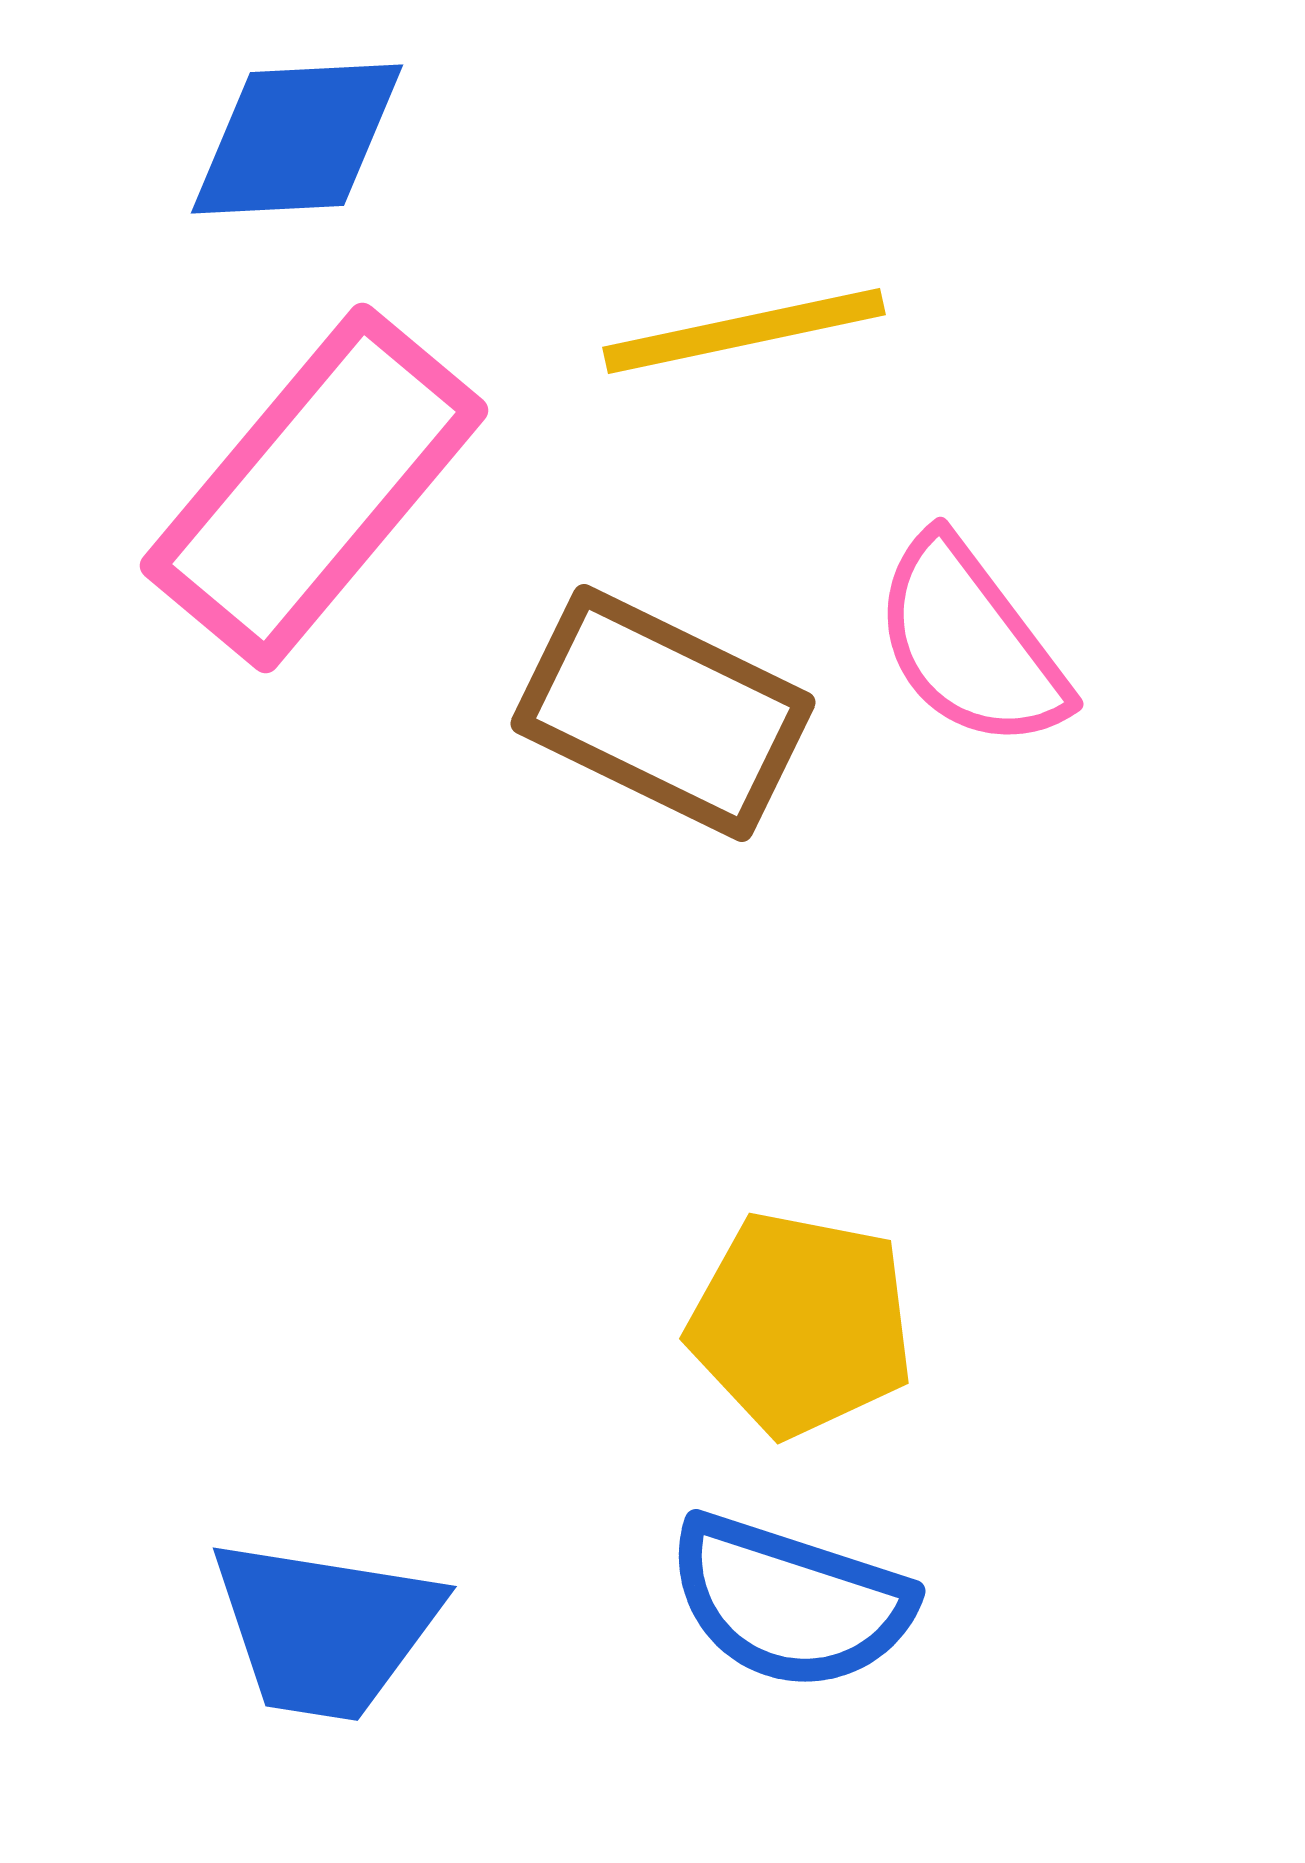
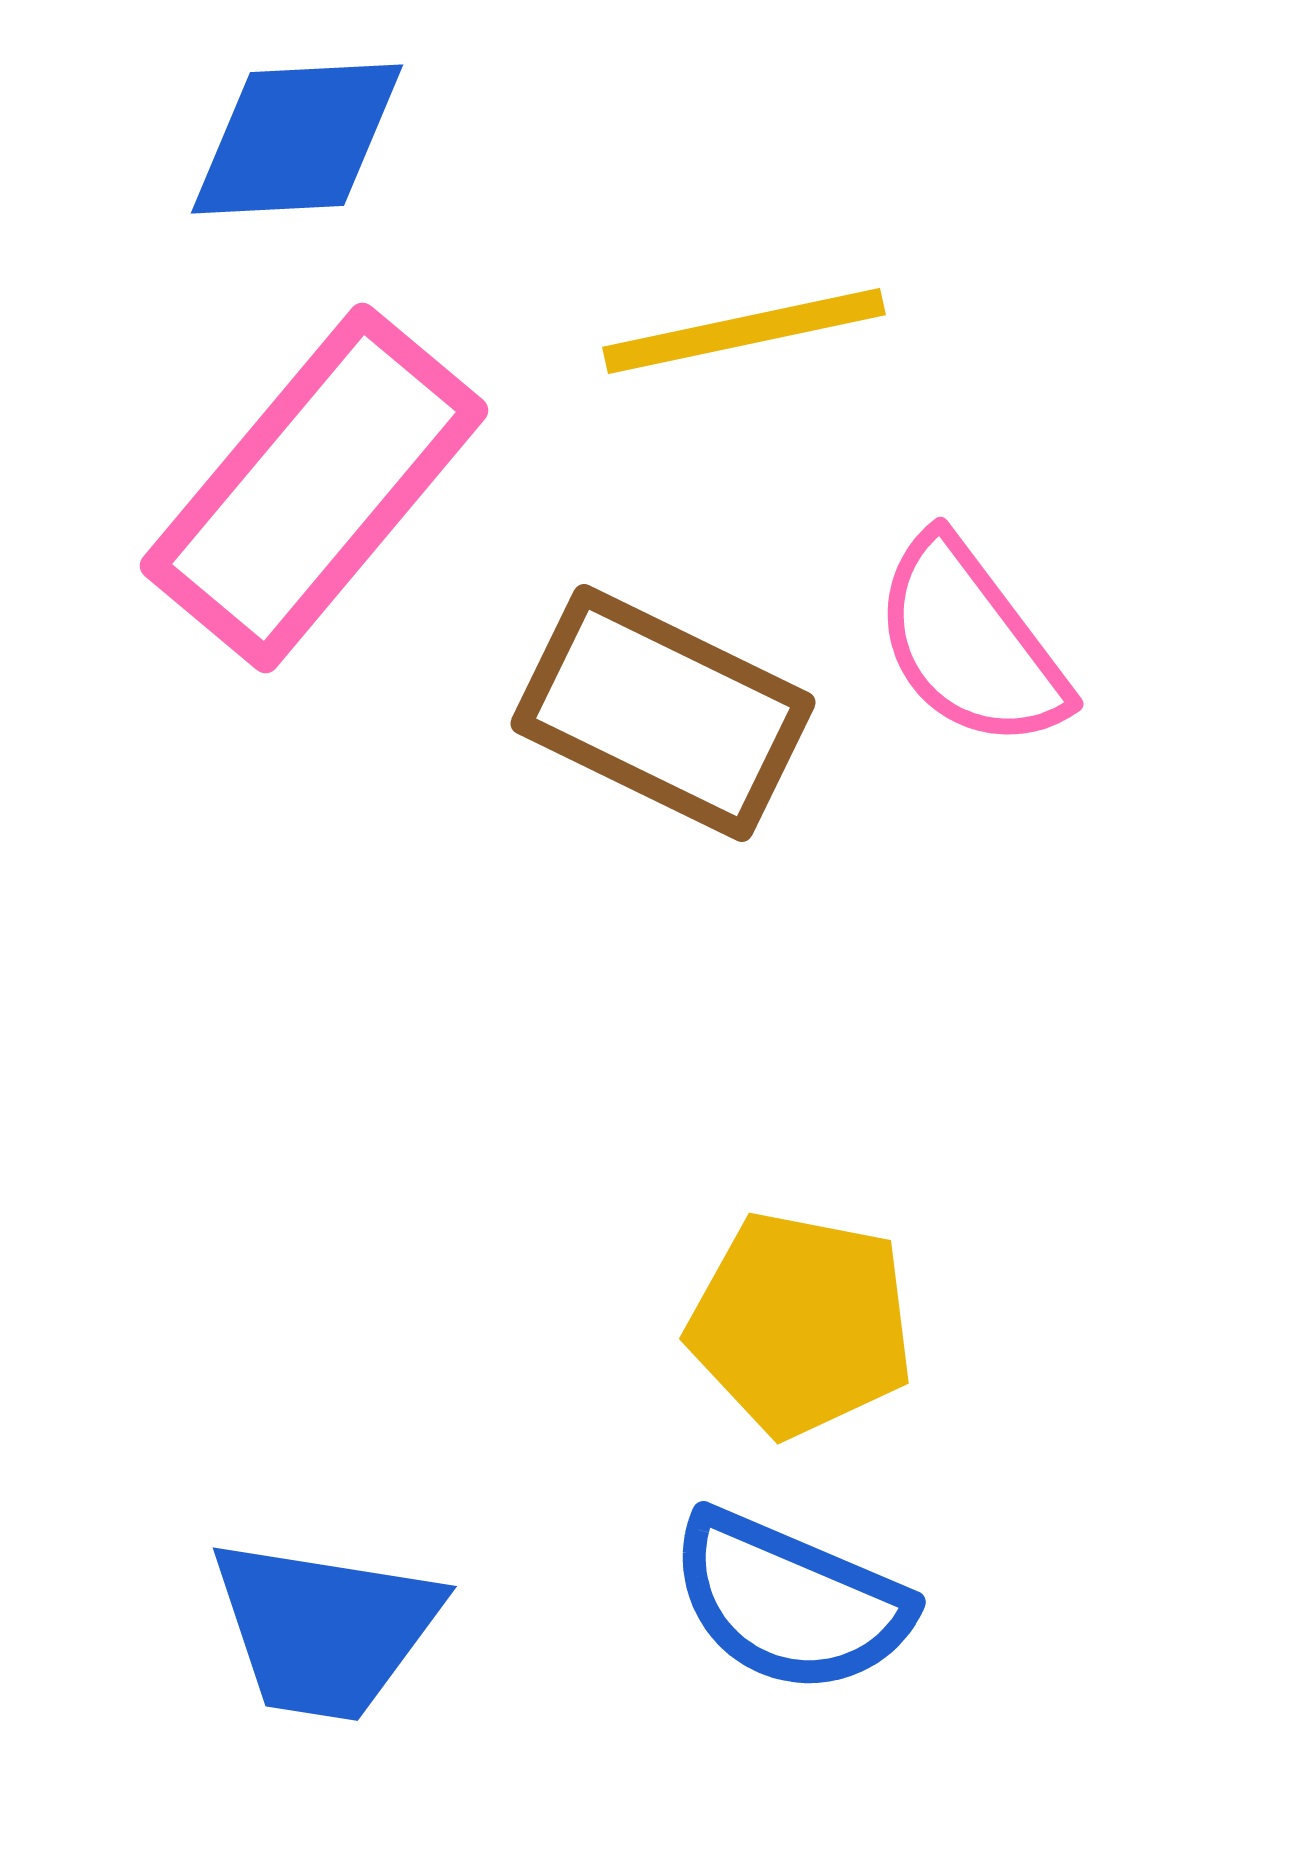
blue semicircle: rotated 5 degrees clockwise
